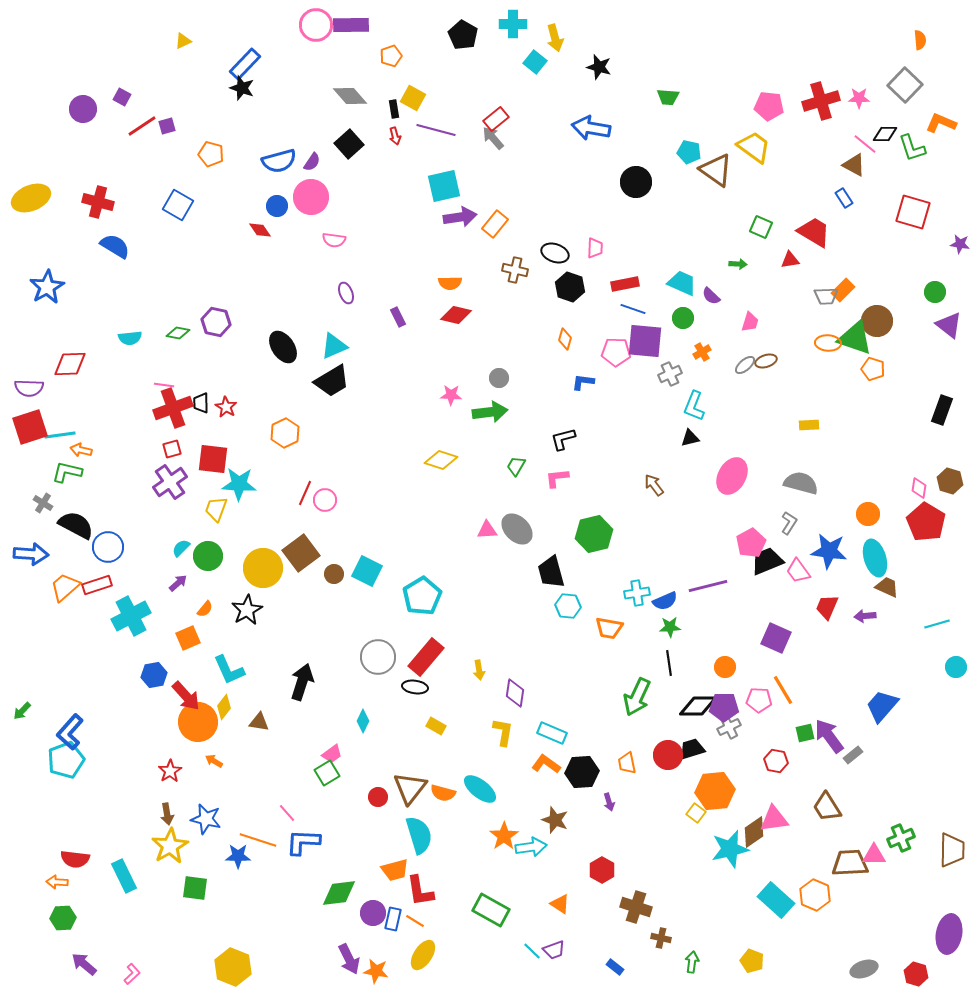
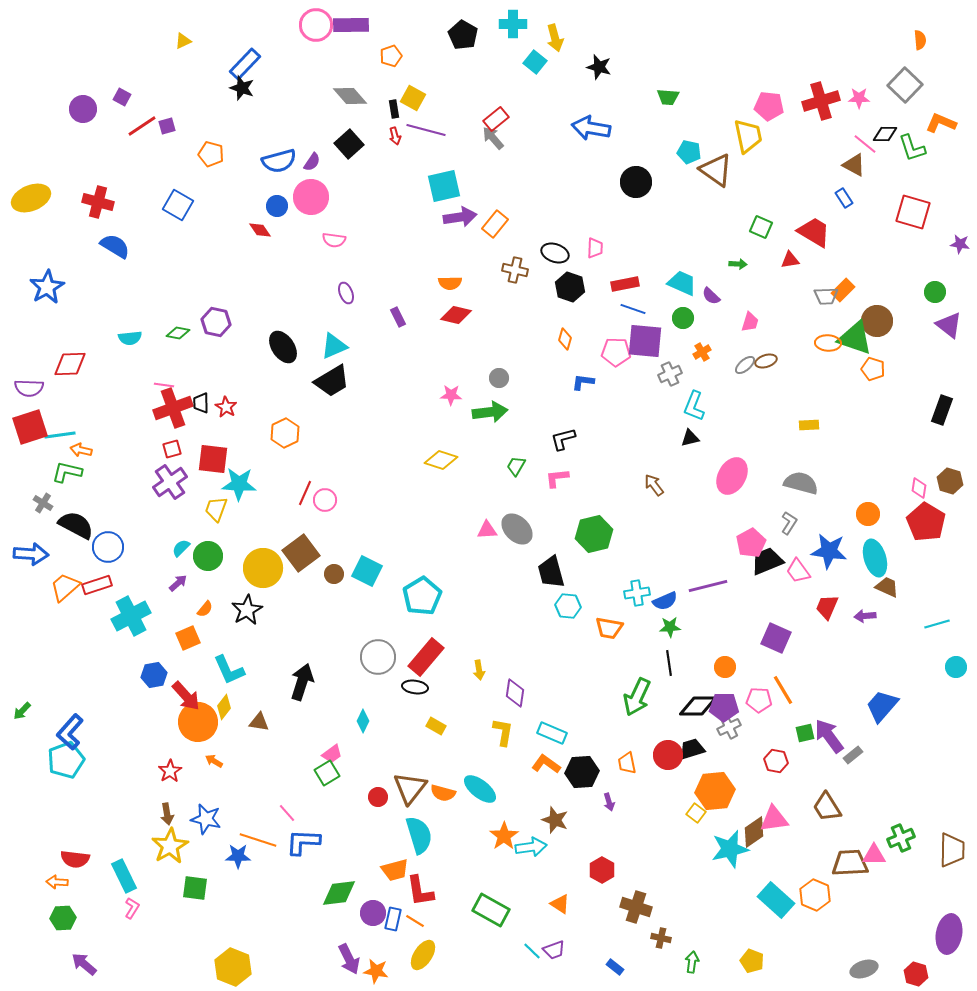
purple line at (436, 130): moved 10 px left
yellow trapezoid at (754, 147): moved 6 px left, 11 px up; rotated 42 degrees clockwise
pink L-shape at (132, 974): moved 66 px up; rotated 15 degrees counterclockwise
